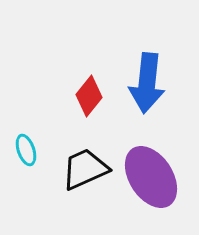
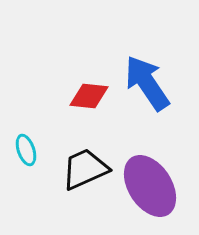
blue arrow: rotated 140 degrees clockwise
red diamond: rotated 57 degrees clockwise
purple ellipse: moved 1 px left, 9 px down
